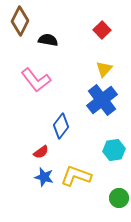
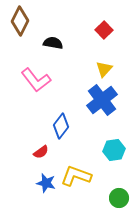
red square: moved 2 px right
black semicircle: moved 5 px right, 3 px down
blue star: moved 2 px right, 6 px down
